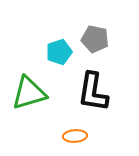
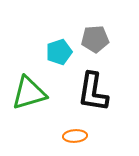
gray pentagon: rotated 16 degrees counterclockwise
